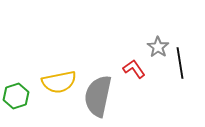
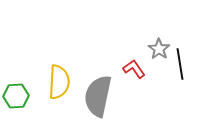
gray star: moved 1 px right, 2 px down
black line: moved 1 px down
yellow semicircle: rotated 76 degrees counterclockwise
green hexagon: rotated 15 degrees clockwise
